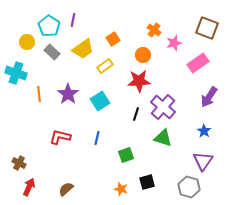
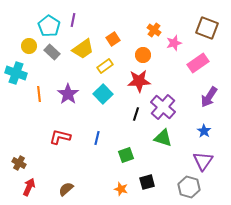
yellow circle: moved 2 px right, 4 px down
cyan square: moved 3 px right, 7 px up; rotated 12 degrees counterclockwise
